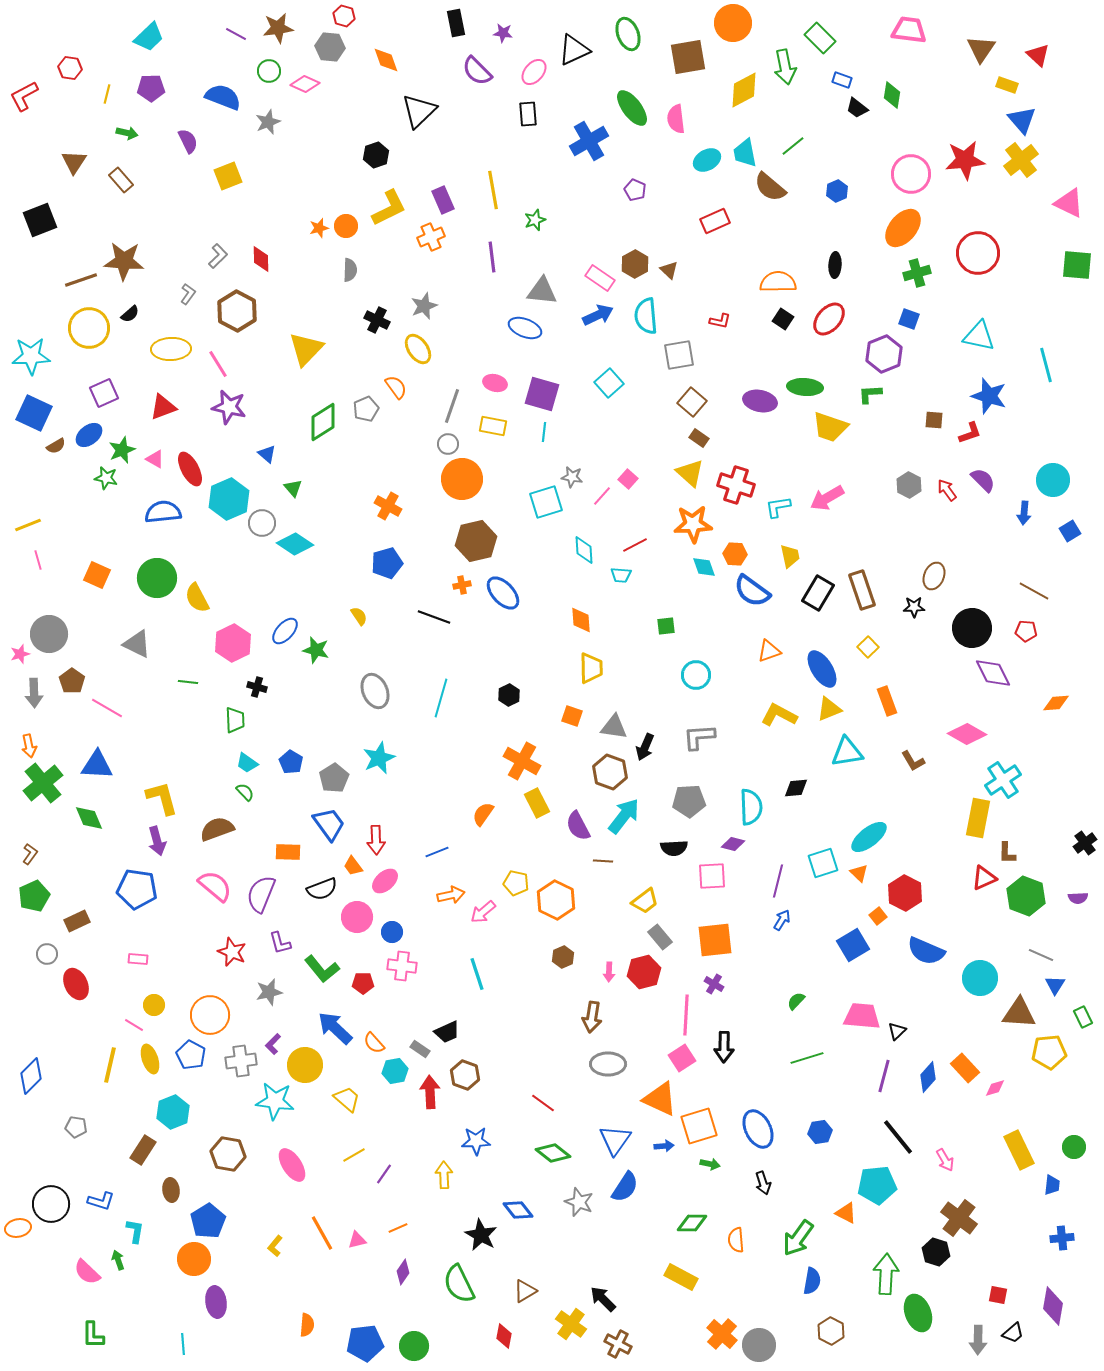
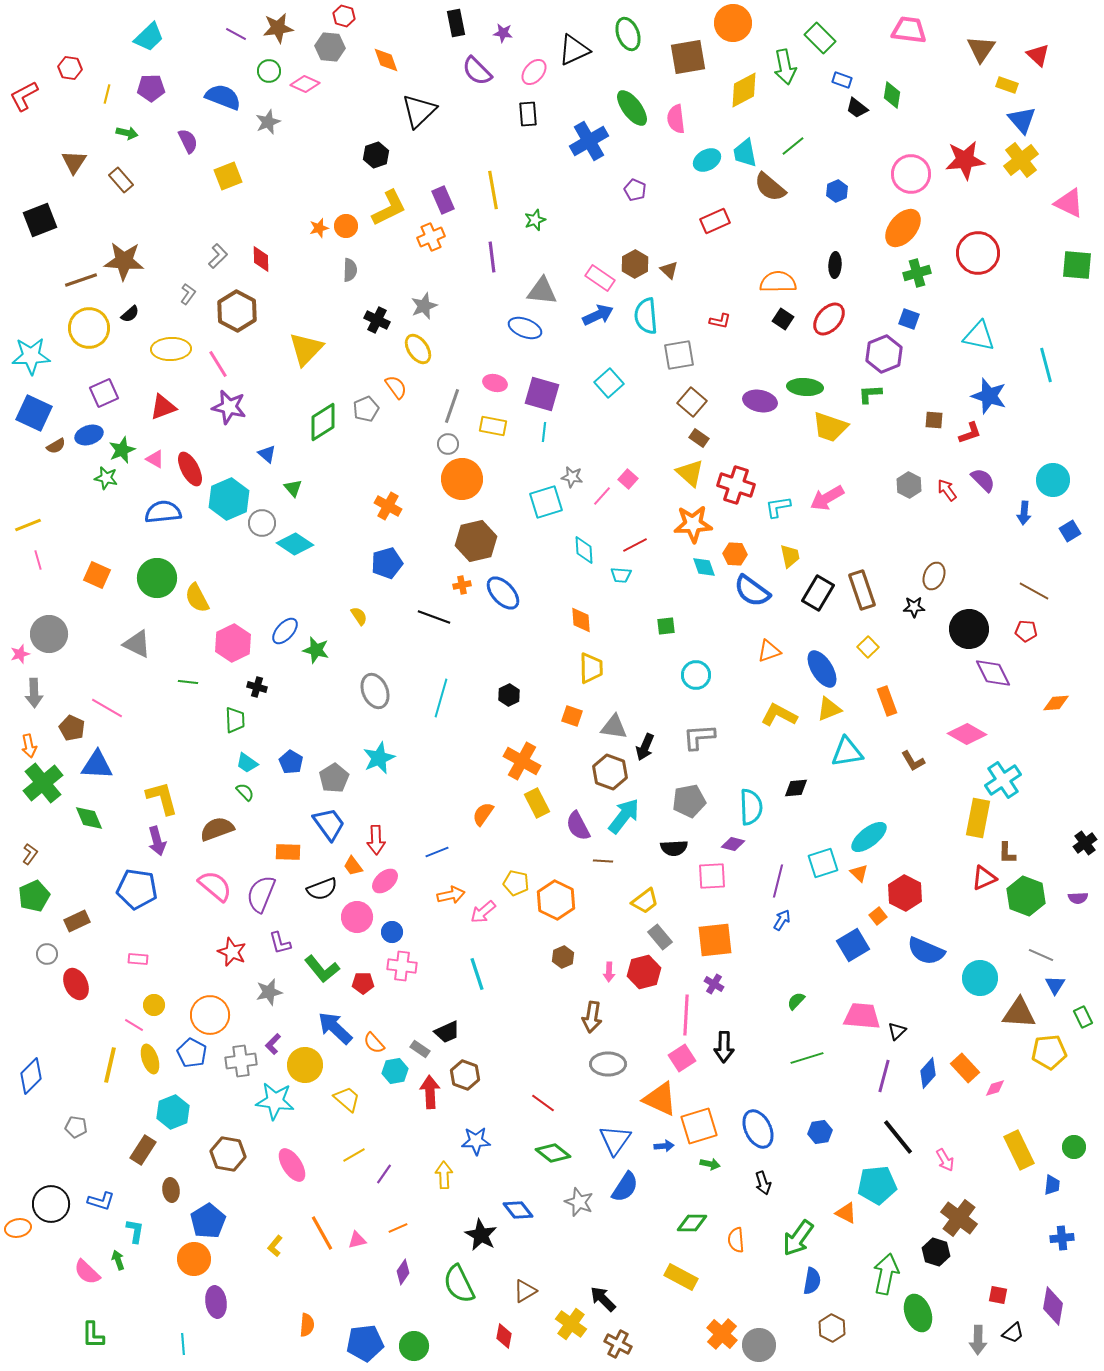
blue ellipse at (89, 435): rotated 20 degrees clockwise
black circle at (972, 628): moved 3 px left, 1 px down
brown pentagon at (72, 681): moved 47 px down; rotated 10 degrees counterclockwise
gray pentagon at (689, 801): rotated 8 degrees counterclockwise
blue pentagon at (191, 1055): moved 1 px right, 2 px up
blue diamond at (928, 1077): moved 4 px up
green arrow at (886, 1274): rotated 9 degrees clockwise
brown hexagon at (831, 1331): moved 1 px right, 3 px up
